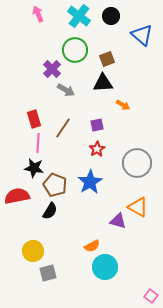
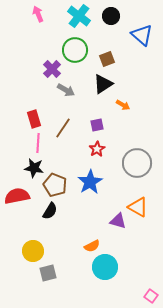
black triangle: moved 1 px down; rotated 30 degrees counterclockwise
